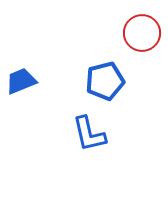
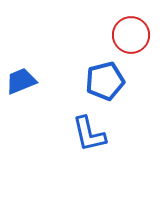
red circle: moved 11 px left, 2 px down
